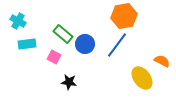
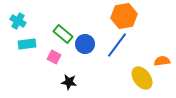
orange semicircle: rotated 35 degrees counterclockwise
